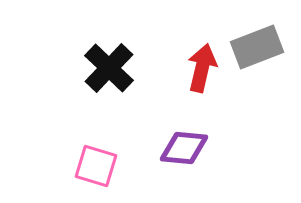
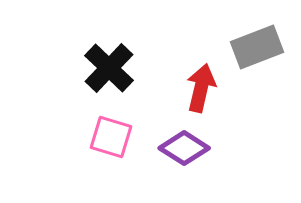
red arrow: moved 1 px left, 20 px down
purple diamond: rotated 27 degrees clockwise
pink square: moved 15 px right, 29 px up
